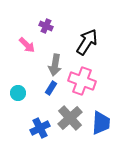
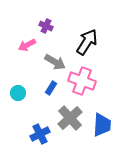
pink arrow: rotated 108 degrees clockwise
gray arrow: moved 3 px up; rotated 70 degrees counterclockwise
blue trapezoid: moved 1 px right, 2 px down
blue cross: moved 6 px down
